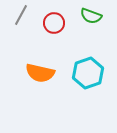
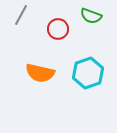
red circle: moved 4 px right, 6 px down
